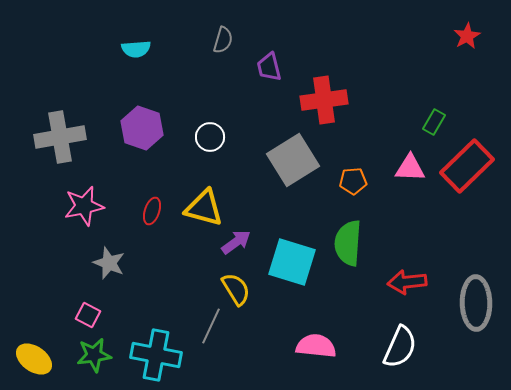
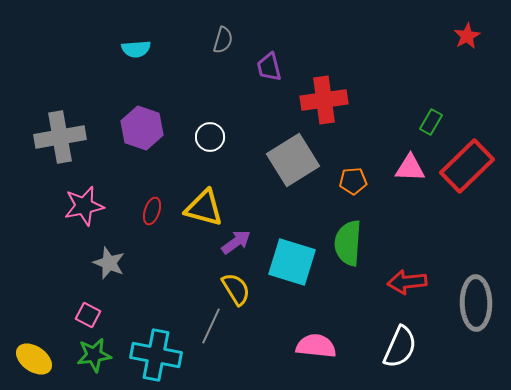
green rectangle: moved 3 px left
